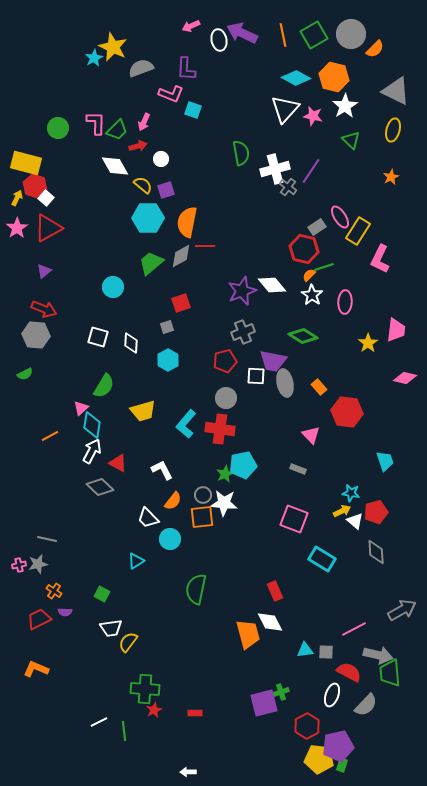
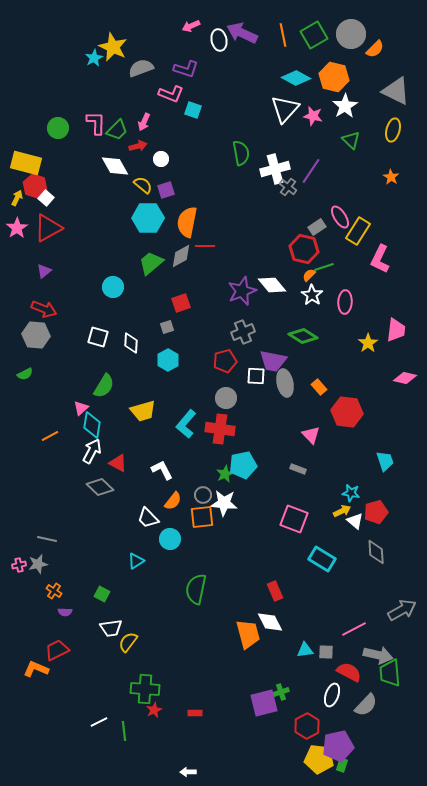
purple L-shape at (186, 69): rotated 75 degrees counterclockwise
orange star at (391, 177): rotated 14 degrees counterclockwise
red trapezoid at (39, 619): moved 18 px right, 31 px down
